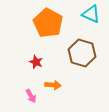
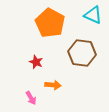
cyan triangle: moved 2 px right, 1 px down
orange pentagon: moved 2 px right
brown hexagon: rotated 8 degrees counterclockwise
pink arrow: moved 2 px down
